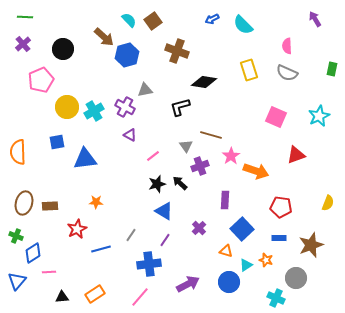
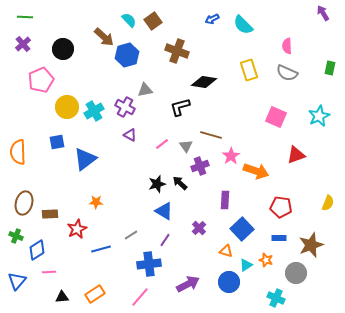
purple arrow at (315, 19): moved 8 px right, 6 px up
green rectangle at (332, 69): moved 2 px left, 1 px up
pink line at (153, 156): moved 9 px right, 12 px up
blue triangle at (85, 159): rotated 30 degrees counterclockwise
brown rectangle at (50, 206): moved 8 px down
gray line at (131, 235): rotated 24 degrees clockwise
blue diamond at (33, 253): moved 4 px right, 3 px up
gray circle at (296, 278): moved 5 px up
